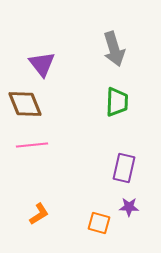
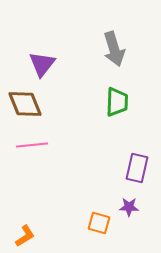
purple triangle: rotated 16 degrees clockwise
purple rectangle: moved 13 px right
orange L-shape: moved 14 px left, 22 px down
